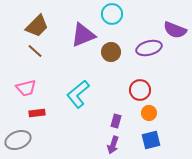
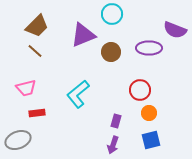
purple ellipse: rotated 15 degrees clockwise
